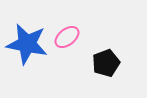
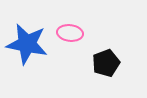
pink ellipse: moved 3 px right, 4 px up; rotated 45 degrees clockwise
